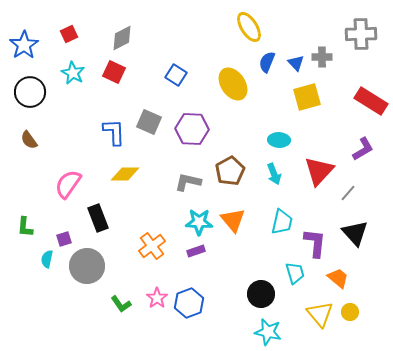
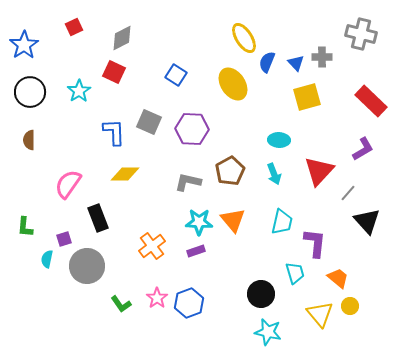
yellow ellipse at (249, 27): moved 5 px left, 11 px down
red square at (69, 34): moved 5 px right, 7 px up
gray cross at (361, 34): rotated 16 degrees clockwise
cyan star at (73, 73): moved 6 px right, 18 px down; rotated 10 degrees clockwise
red rectangle at (371, 101): rotated 12 degrees clockwise
brown semicircle at (29, 140): rotated 36 degrees clockwise
black triangle at (355, 233): moved 12 px right, 12 px up
yellow circle at (350, 312): moved 6 px up
